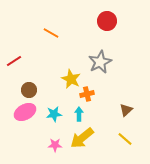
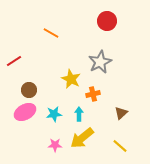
orange cross: moved 6 px right
brown triangle: moved 5 px left, 3 px down
yellow line: moved 5 px left, 7 px down
